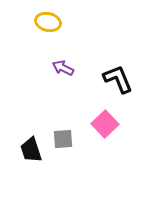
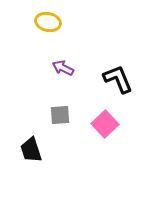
gray square: moved 3 px left, 24 px up
